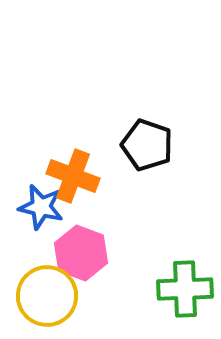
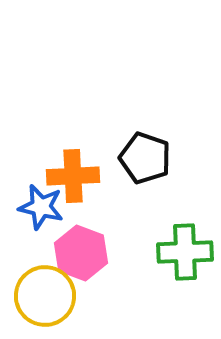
black pentagon: moved 2 px left, 13 px down
orange cross: rotated 24 degrees counterclockwise
green cross: moved 37 px up
yellow circle: moved 2 px left
